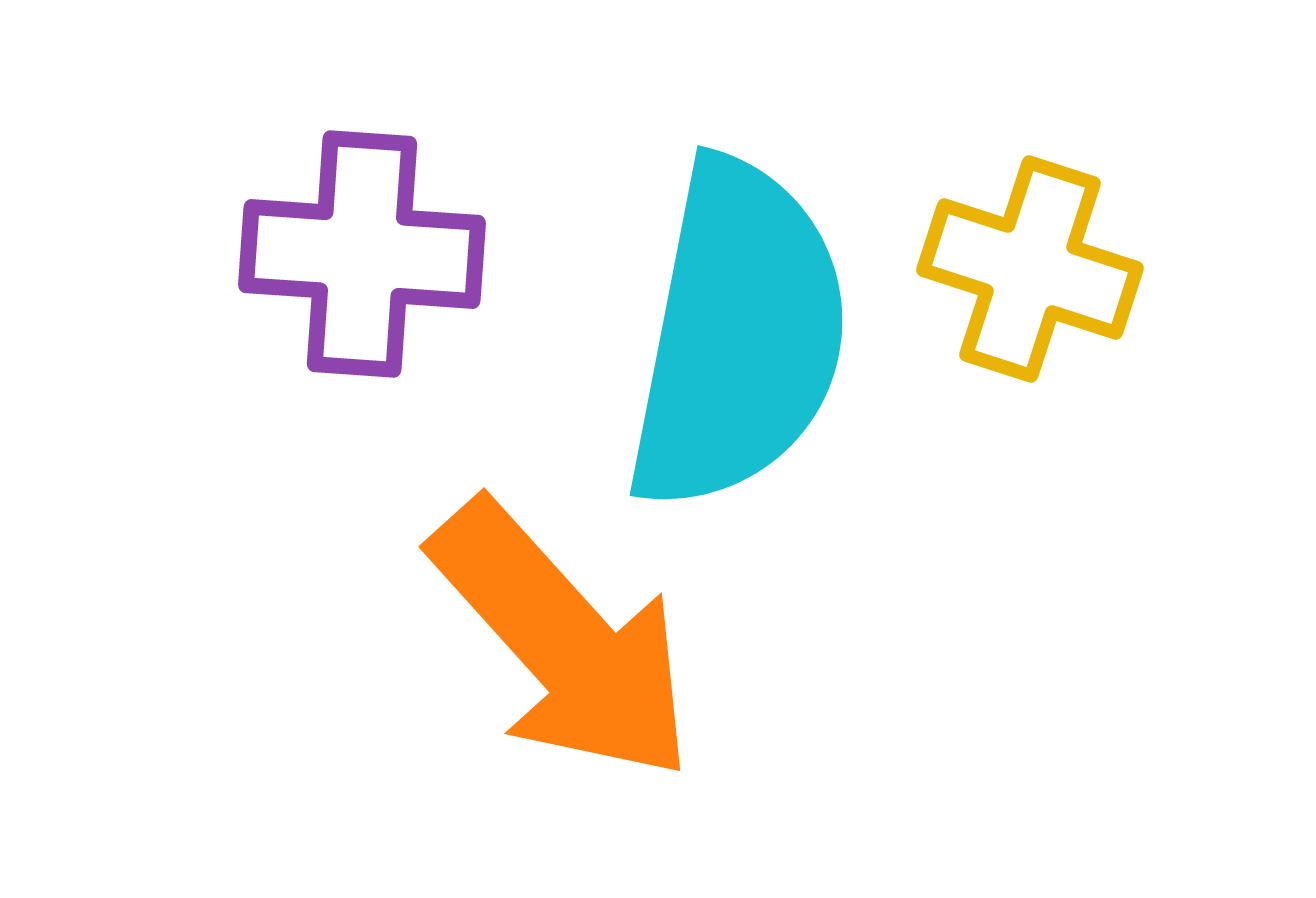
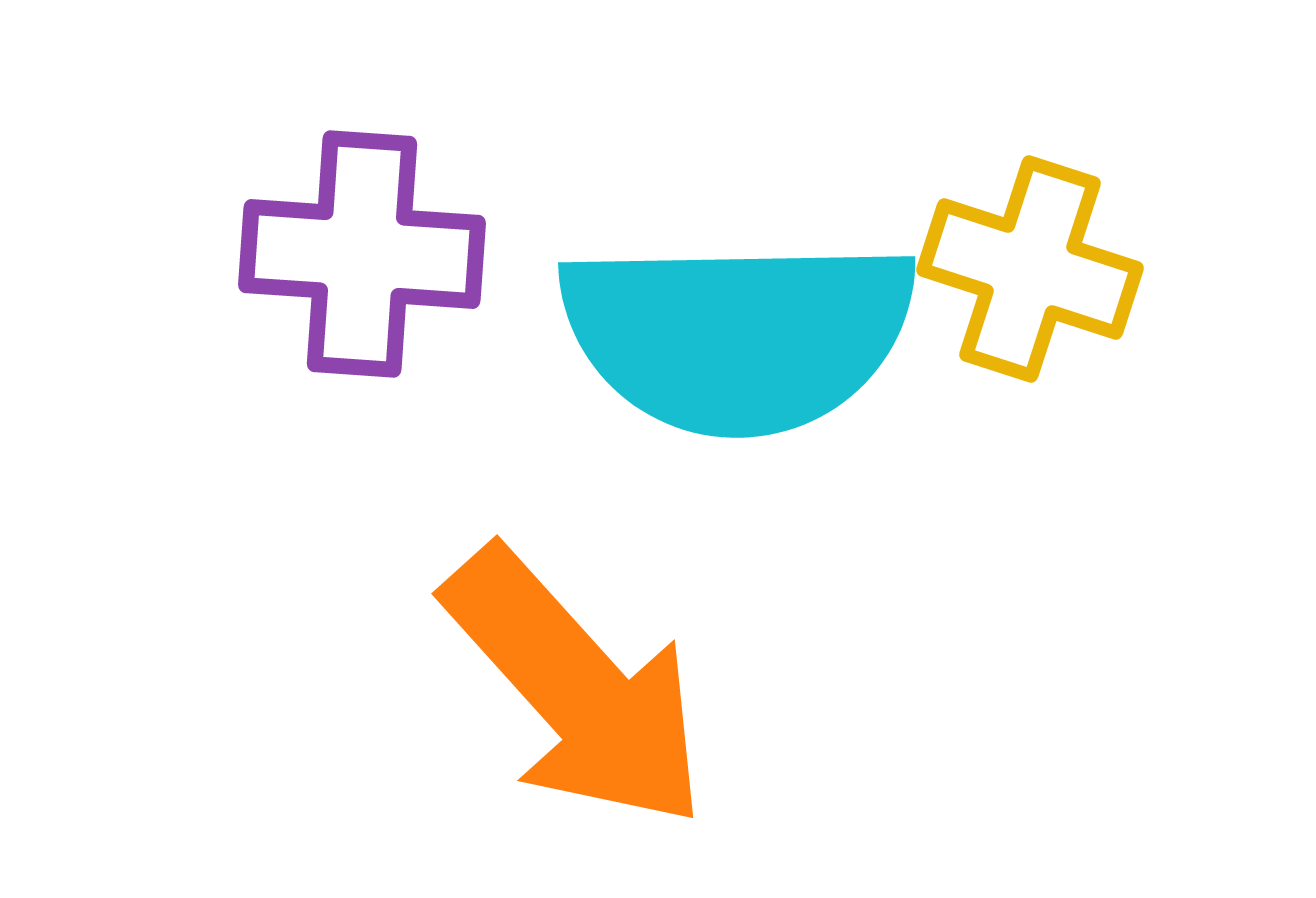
cyan semicircle: rotated 78 degrees clockwise
orange arrow: moved 13 px right, 47 px down
